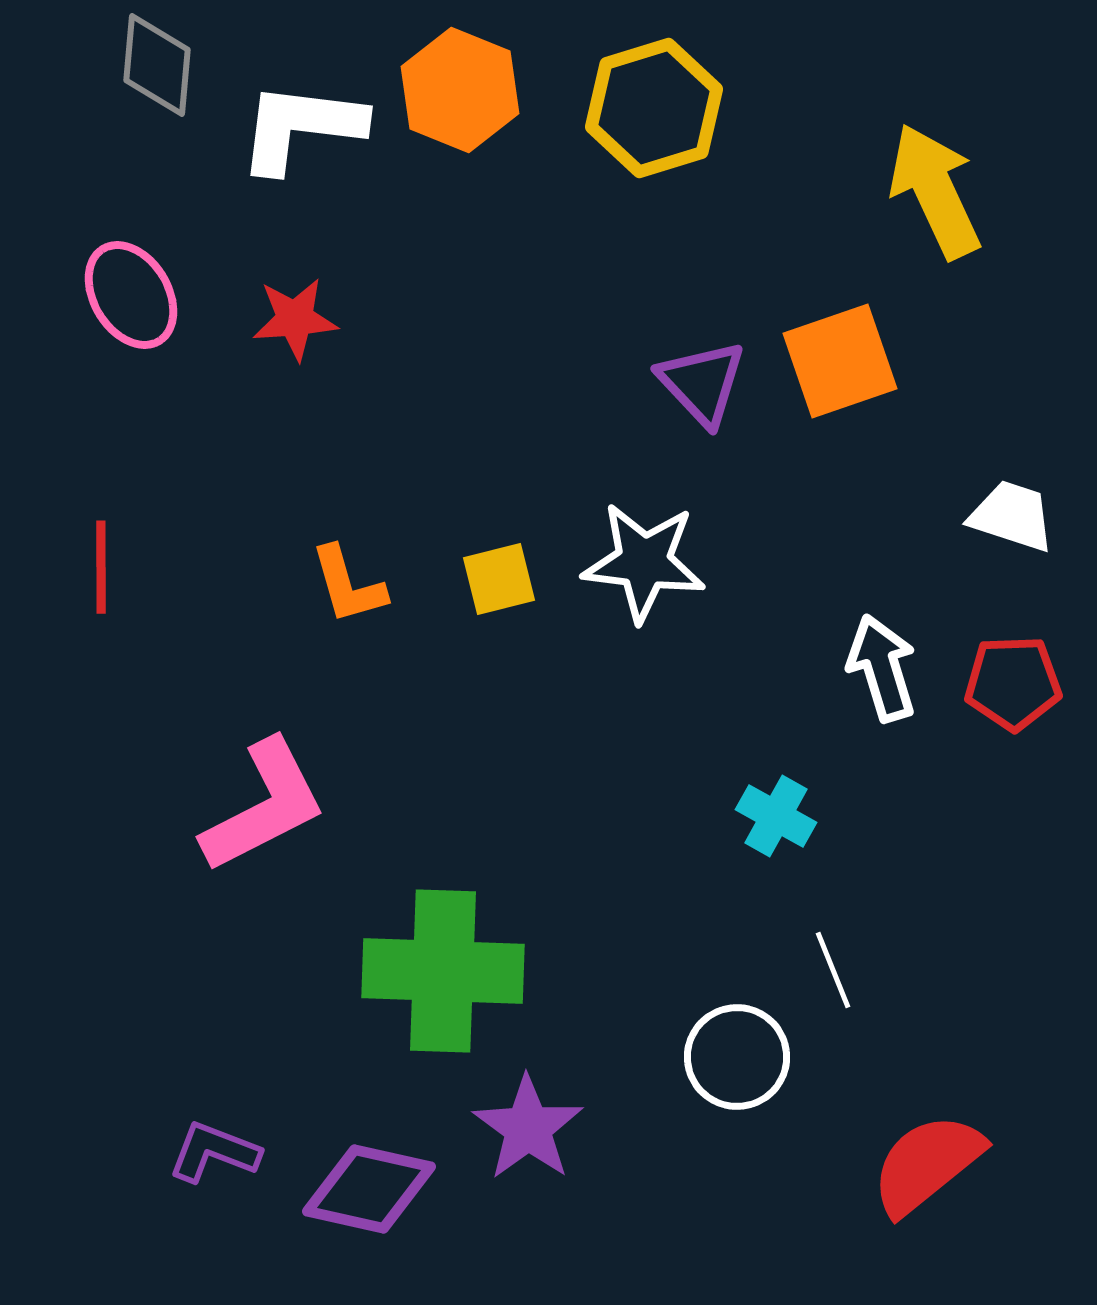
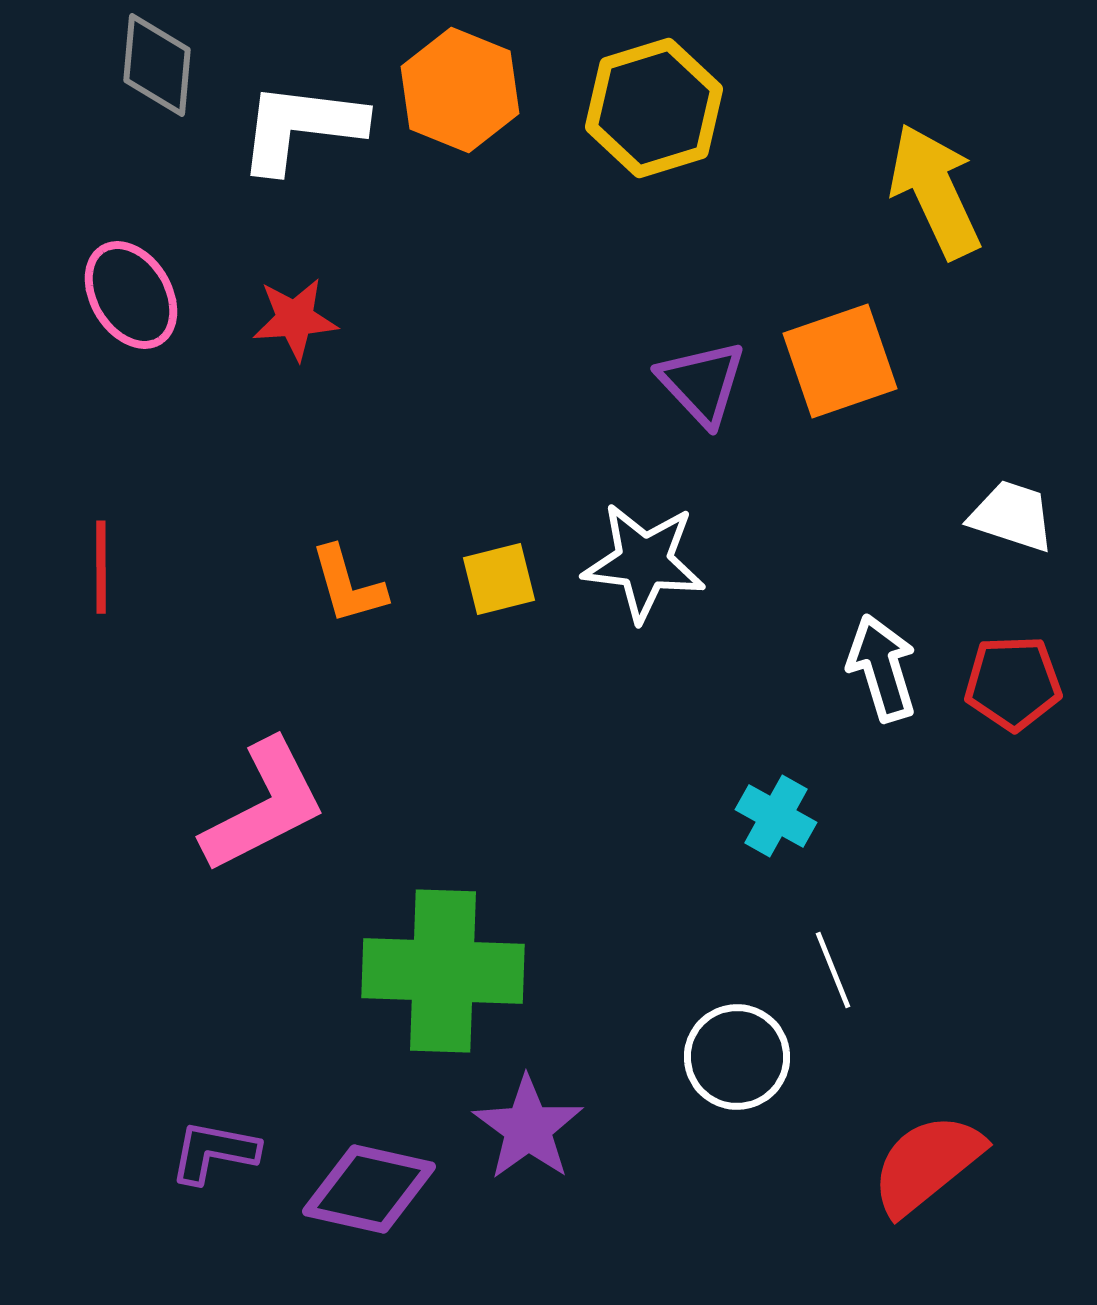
purple L-shape: rotated 10 degrees counterclockwise
